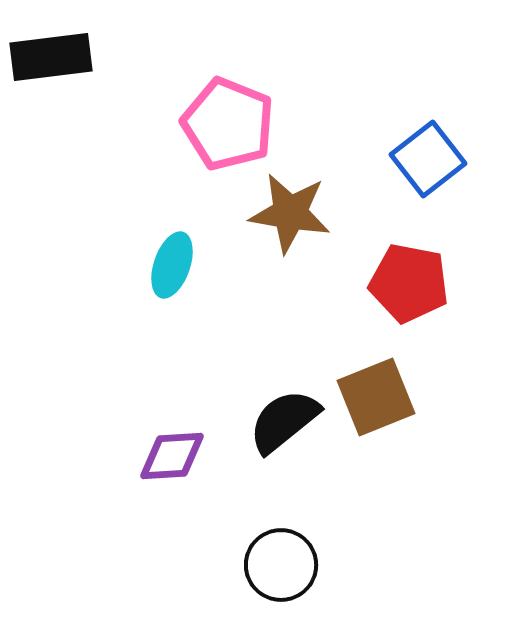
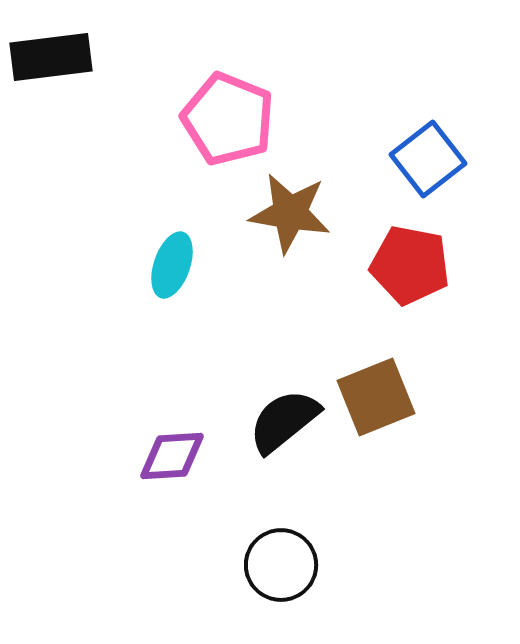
pink pentagon: moved 5 px up
red pentagon: moved 1 px right, 18 px up
